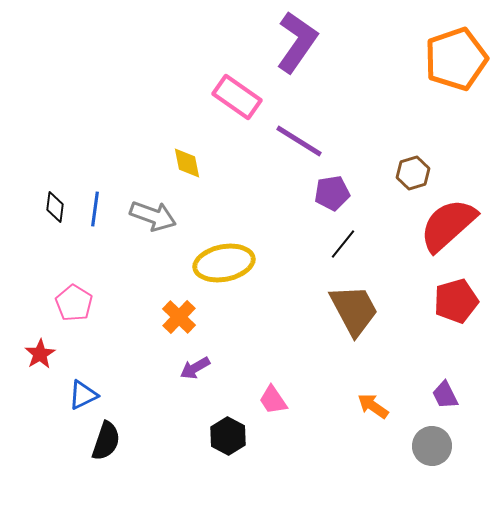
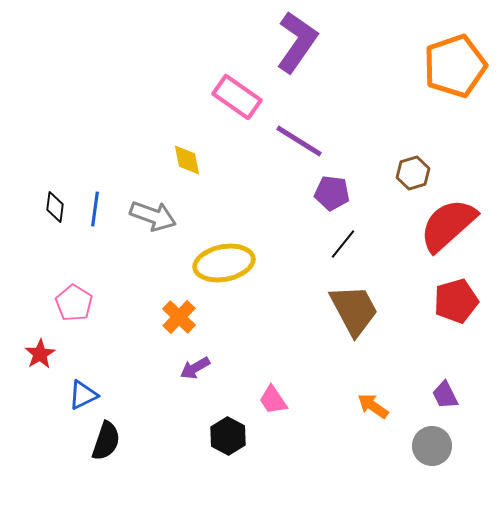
orange pentagon: moved 1 px left, 7 px down
yellow diamond: moved 3 px up
purple pentagon: rotated 16 degrees clockwise
